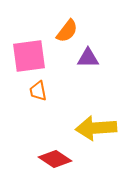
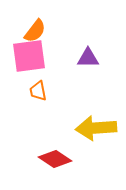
orange semicircle: moved 32 px left
